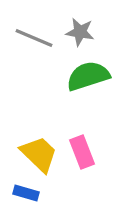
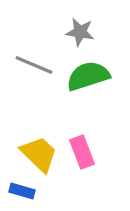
gray line: moved 27 px down
blue rectangle: moved 4 px left, 2 px up
